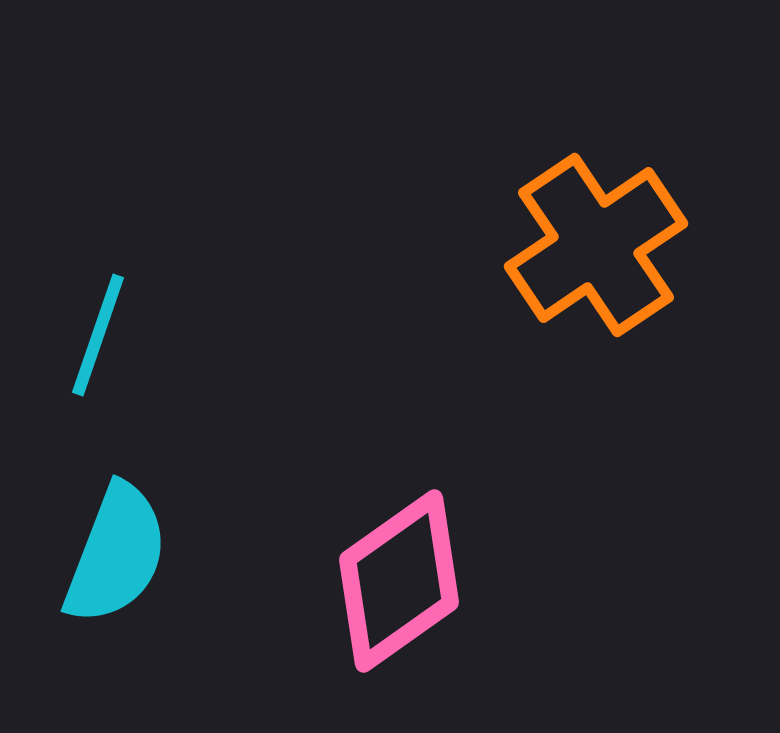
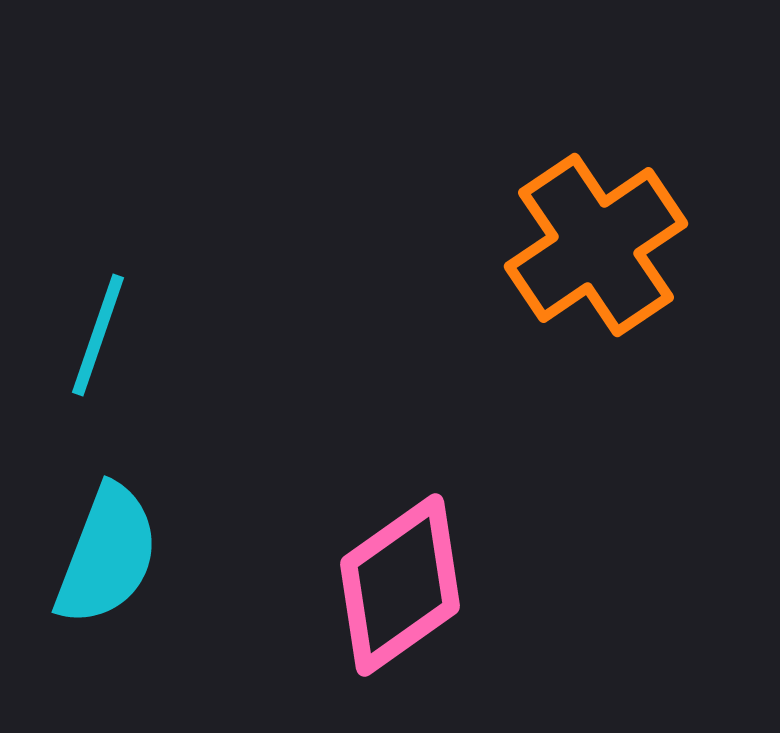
cyan semicircle: moved 9 px left, 1 px down
pink diamond: moved 1 px right, 4 px down
